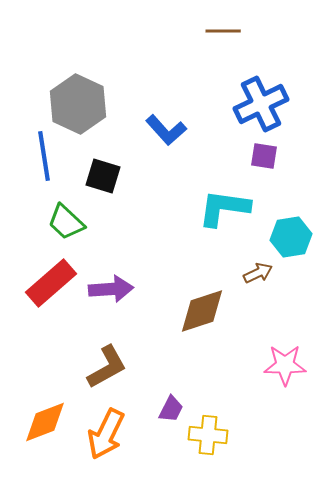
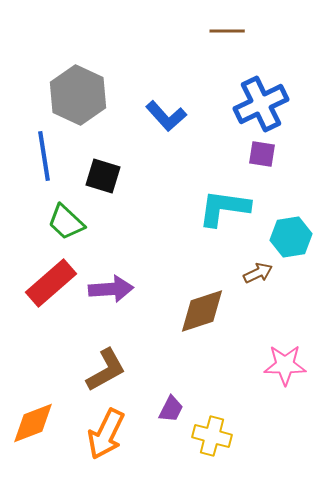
brown line: moved 4 px right
gray hexagon: moved 9 px up
blue L-shape: moved 14 px up
purple square: moved 2 px left, 2 px up
brown L-shape: moved 1 px left, 3 px down
orange diamond: moved 12 px left, 1 px down
yellow cross: moved 4 px right, 1 px down; rotated 9 degrees clockwise
